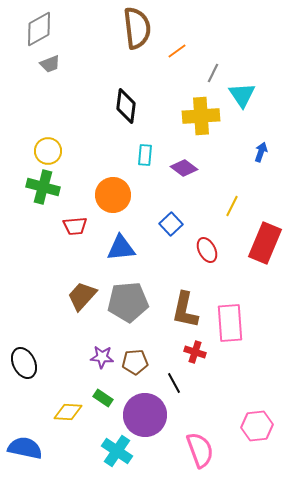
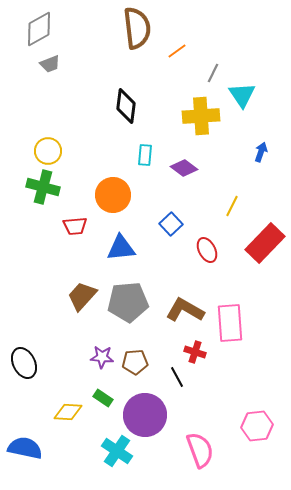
red rectangle: rotated 21 degrees clockwise
brown L-shape: rotated 108 degrees clockwise
black line: moved 3 px right, 6 px up
